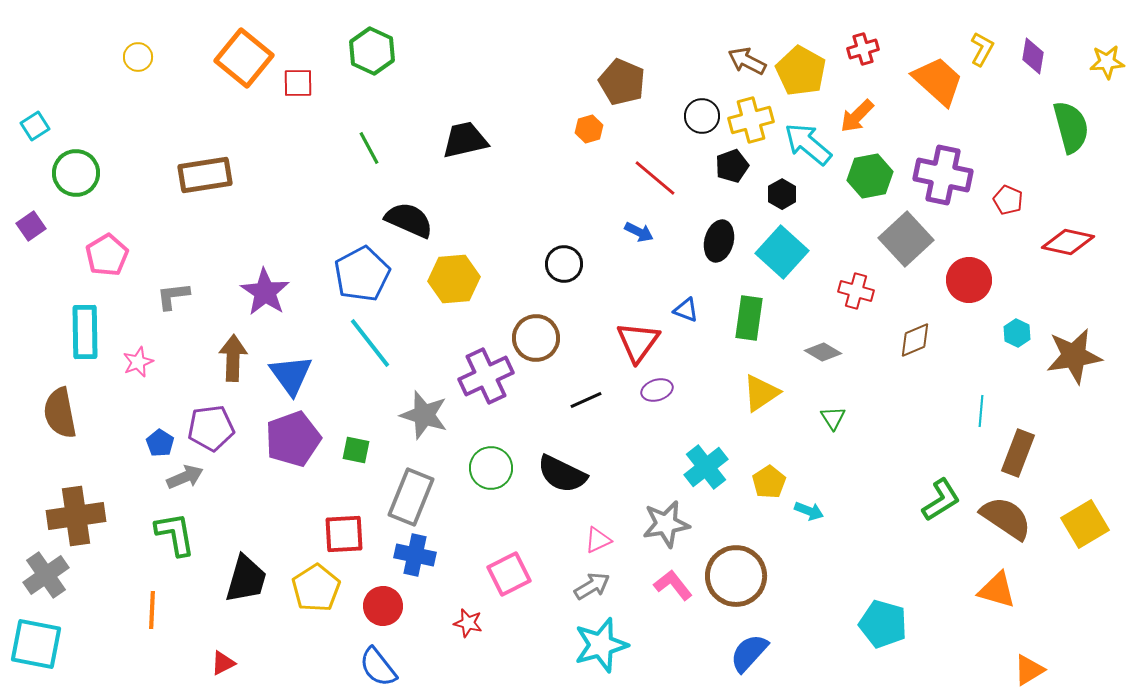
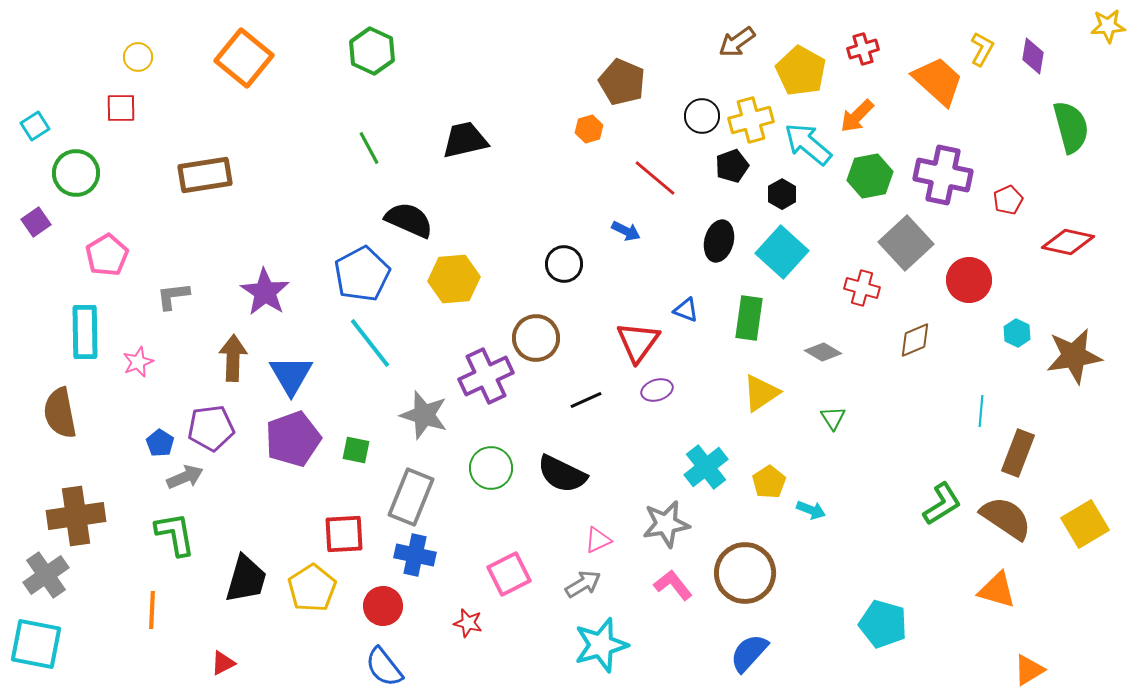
brown arrow at (747, 61): moved 10 px left, 19 px up; rotated 63 degrees counterclockwise
yellow star at (1107, 62): moved 1 px right, 36 px up
red square at (298, 83): moved 177 px left, 25 px down
red pentagon at (1008, 200): rotated 24 degrees clockwise
purple square at (31, 226): moved 5 px right, 4 px up
blue arrow at (639, 232): moved 13 px left, 1 px up
gray square at (906, 239): moved 4 px down
red cross at (856, 291): moved 6 px right, 3 px up
blue triangle at (291, 375): rotated 6 degrees clockwise
green L-shape at (941, 500): moved 1 px right, 4 px down
cyan arrow at (809, 511): moved 2 px right, 1 px up
brown circle at (736, 576): moved 9 px right, 3 px up
gray arrow at (592, 586): moved 9 px left, 2 px up
yellow pentagon at (316, 588): moved 4 px left
blue semicircle at (378, 667): moved 6 px right
